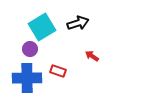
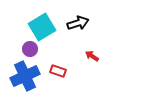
blue cross: moved 2 px left, 2 px up; rotated 24 degrees counterclockwise
